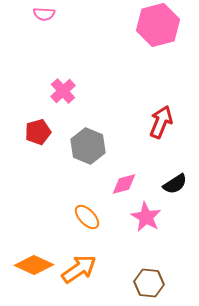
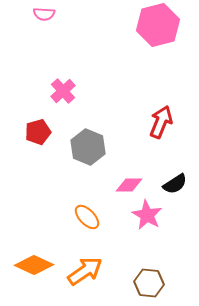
gray hexagon: moved 1 px down
pink diamond: moved 5 px right, 1 px down; rotated 16 degrees clockwise
pink star: moved 1 px right, 2 px up
orange arrow: moved 6 px right, 2 px down
